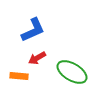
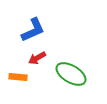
green ellipse: moved 1 px left, 2 px down
orange rectangle: moved 1 px left, 1 px down
